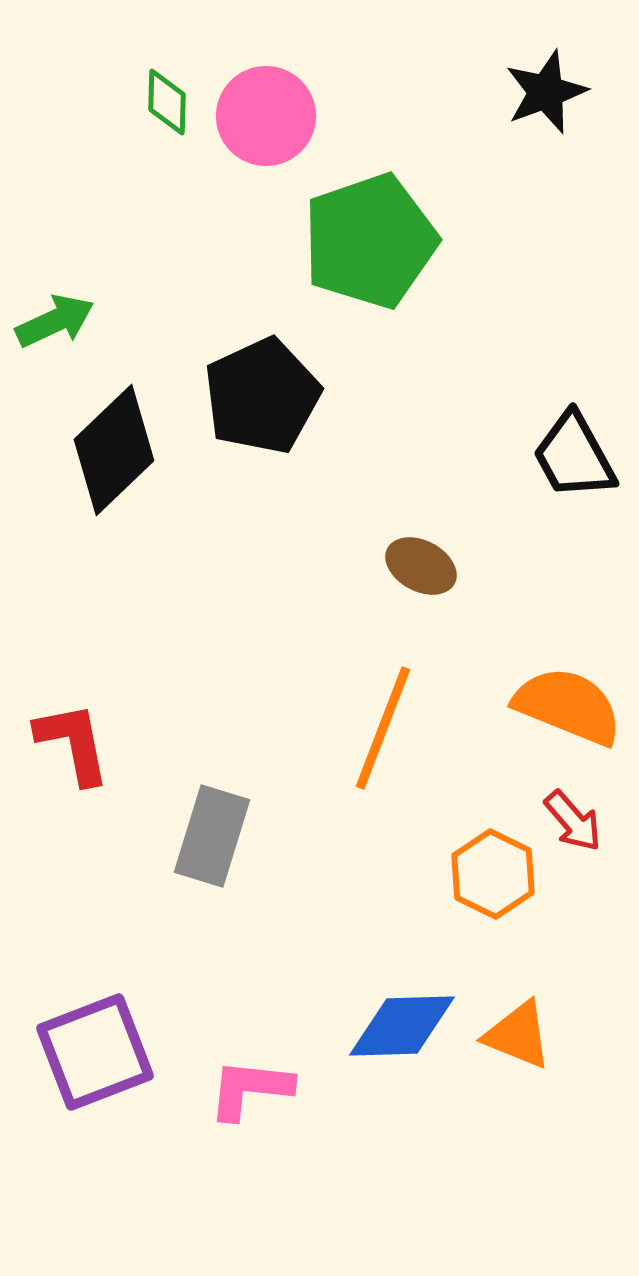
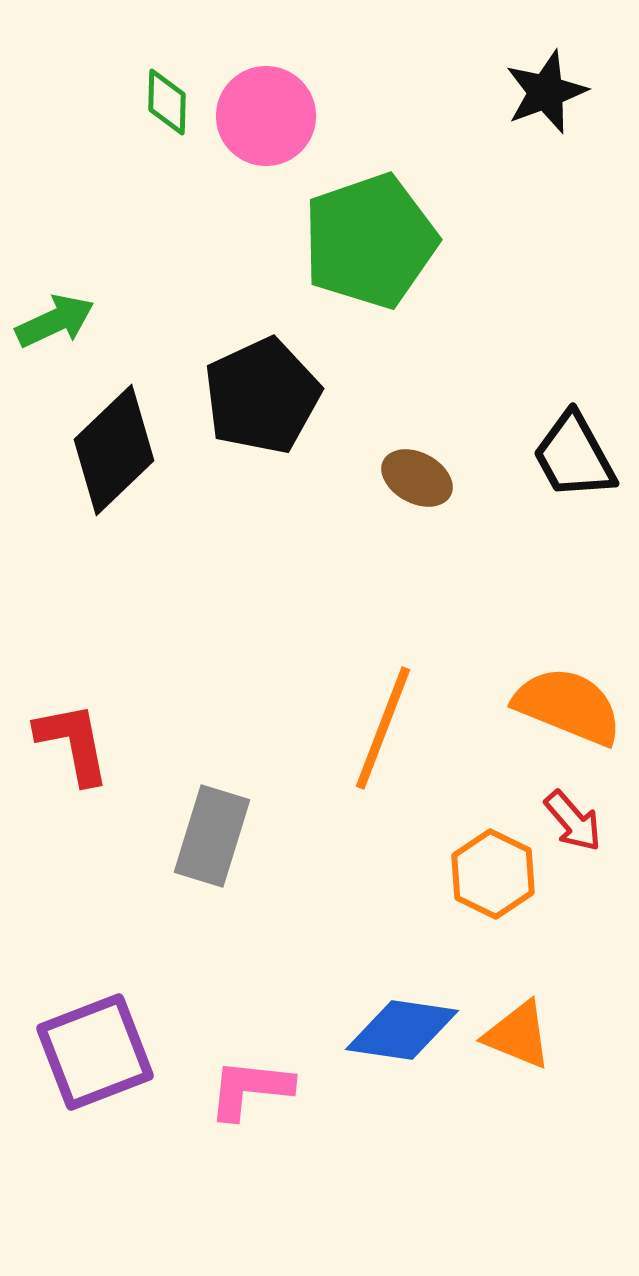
brown ellipse: moved 4 px left, 88 px up
blue diamond: moved 4 px down; rotated 10 degrees clockwise
